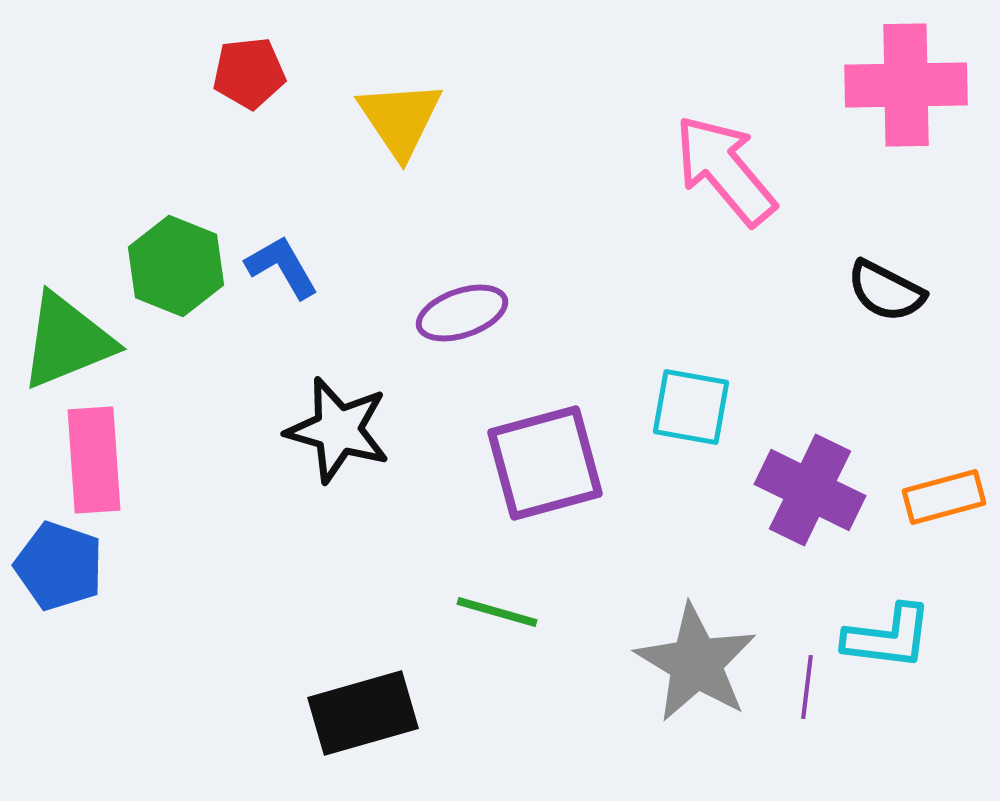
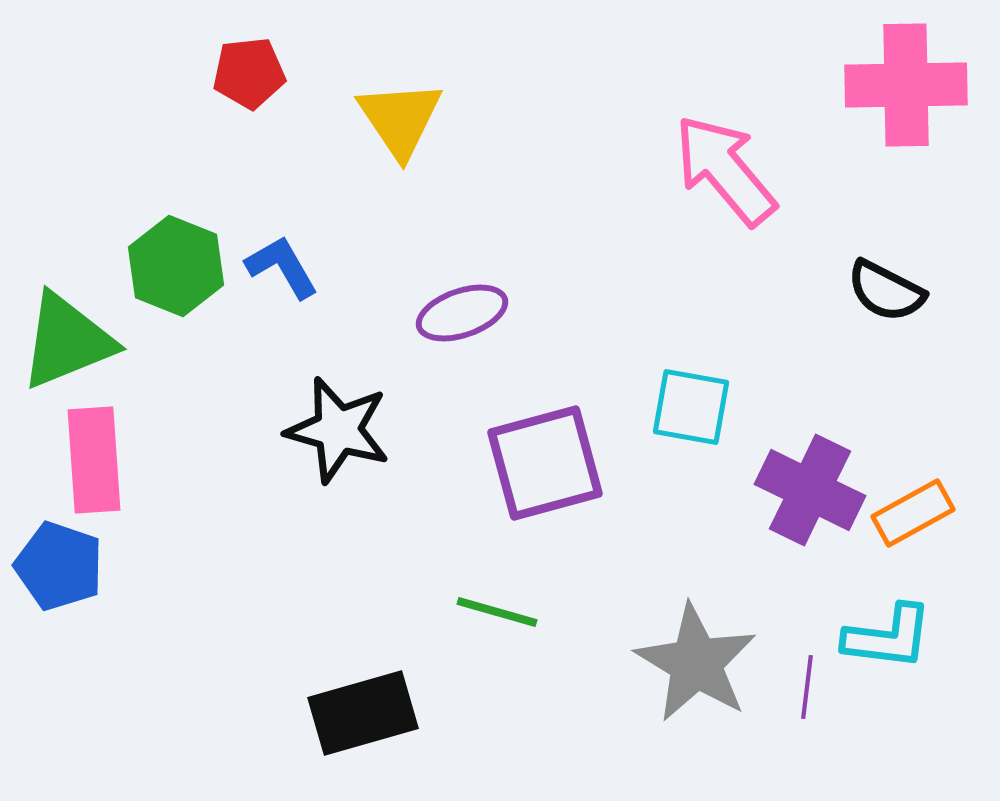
orange rectangle: moved 31 px left, 16 px down; rotated 14 degrees counterclockwise
